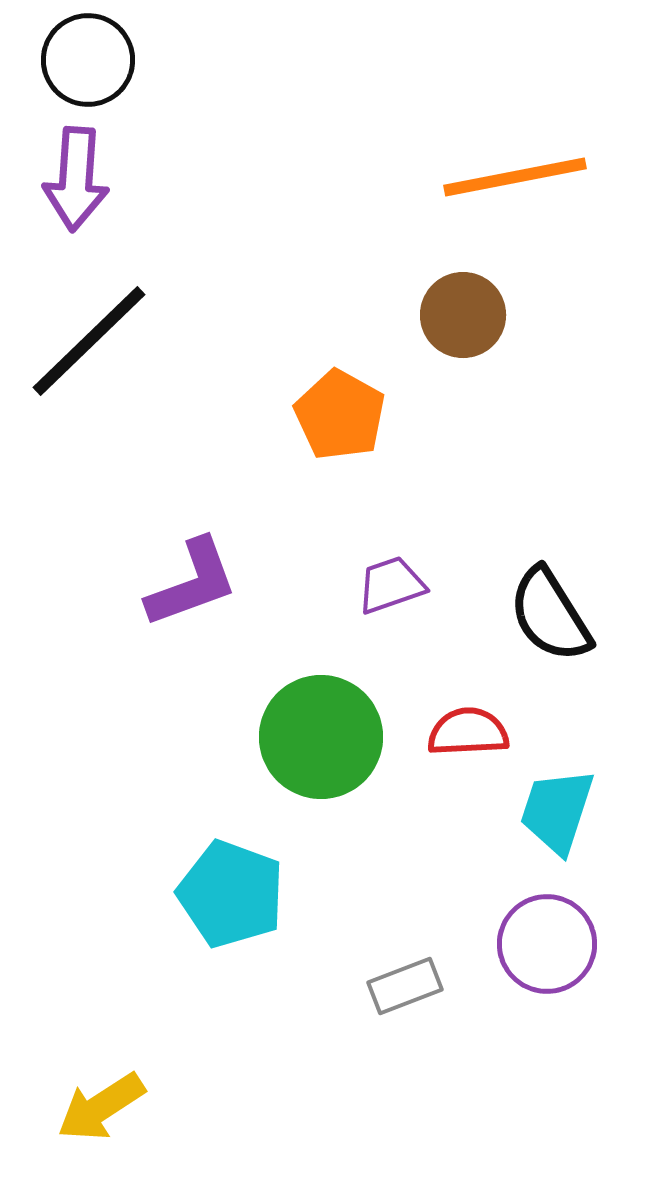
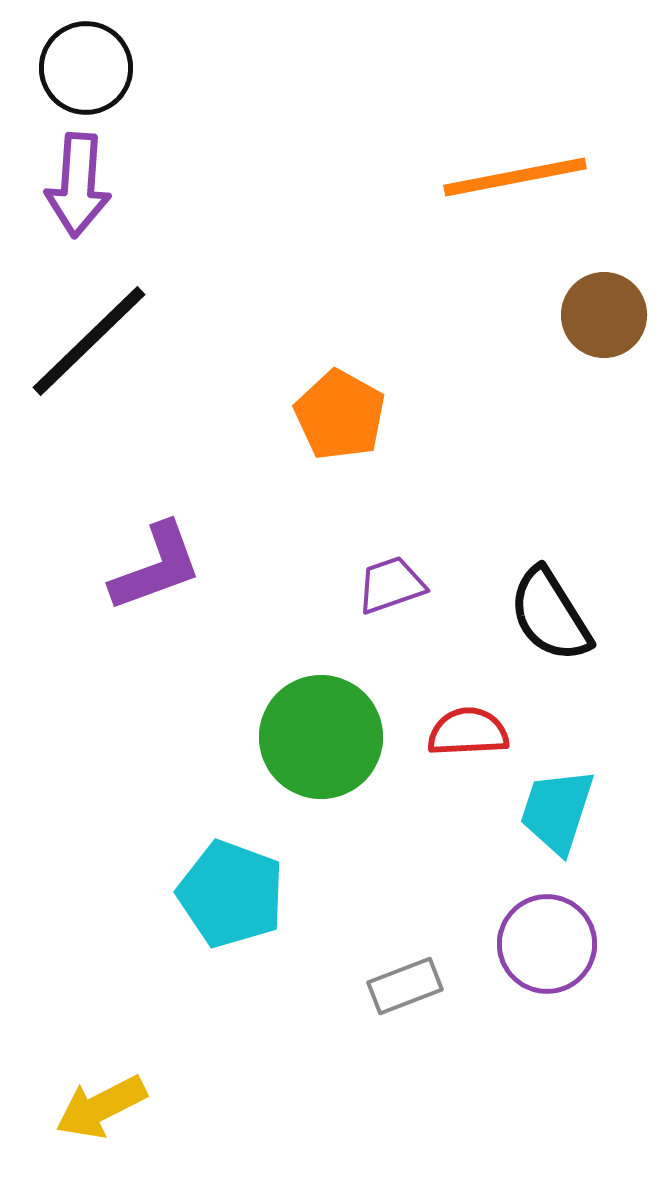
black circle: moved 2 px left, 8 px down
purple arrow: moved 2 px right, 6 px down
brown circle: moved 141 px right
purple L-shape: moved 36 px left, 16 px up
yellow arrow: rotated 6 degrees clockwise
